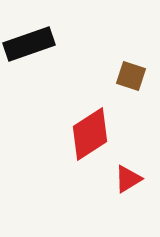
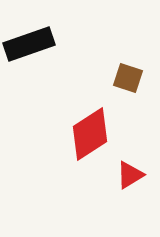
brown square: moved 3 px left, 2 px down
red triangle: moved 2 px right, 4 px up
